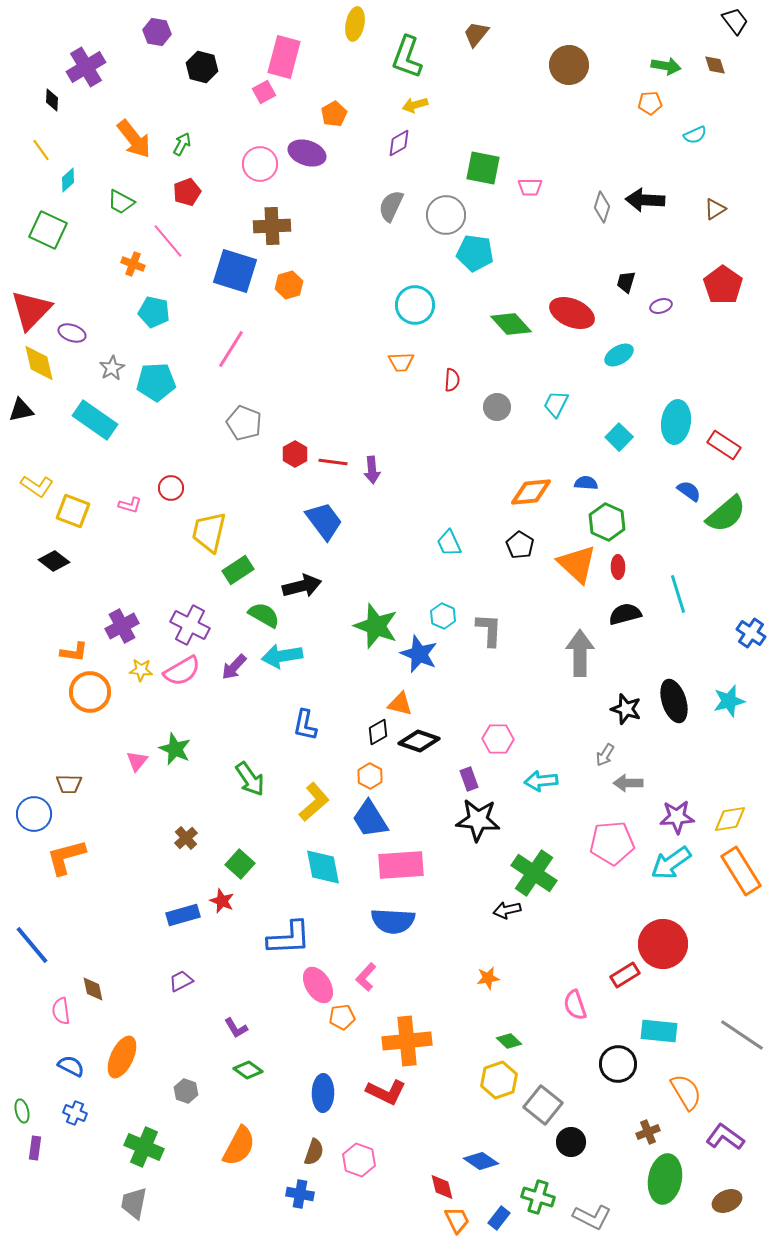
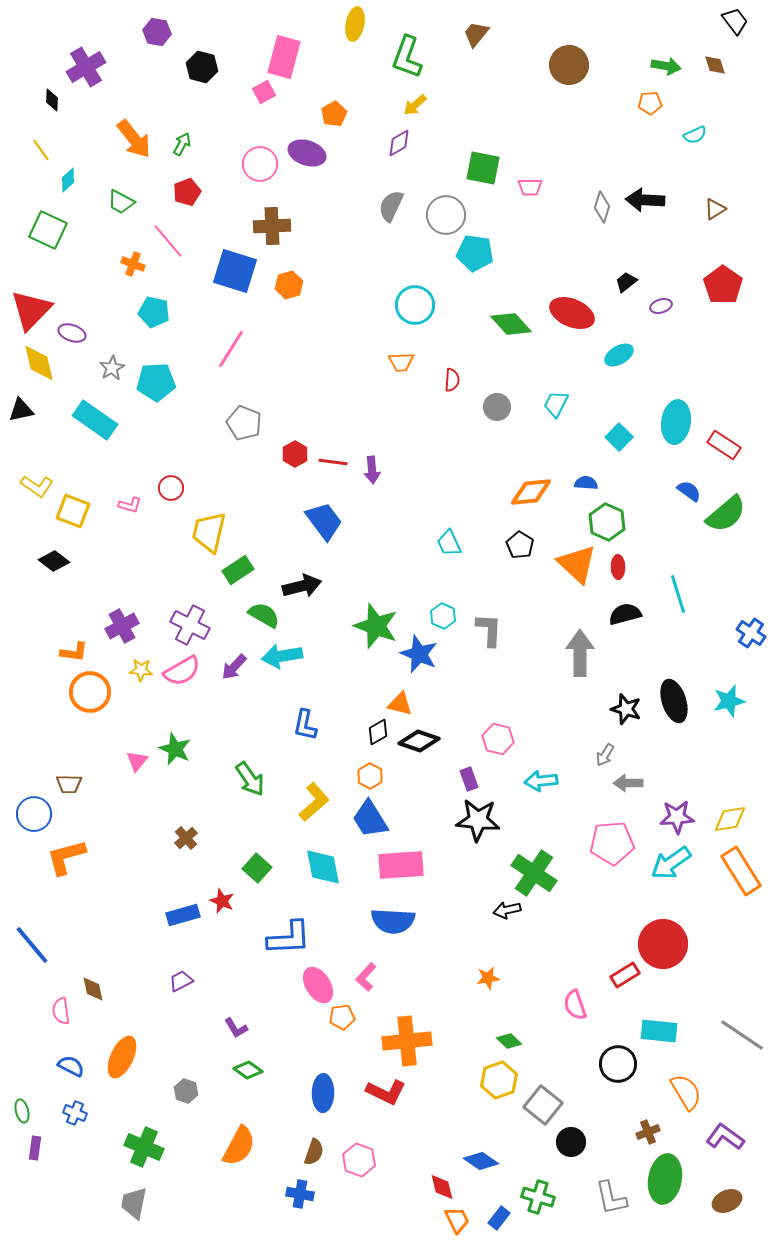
yellow arrow at (415, 105): rotated 25 degrees counterclockwise
black trapezoid at (626, 282): rotated 35 degrees clockwise
pink hexagon at (498, 739): rotated 12 degrees clockwise
green square at (240, 864): moved 17 px right, 4 px down
gray L-shape at (592, 1217): moved 19 px right, 19 px up; rotated 51 degrees clockwise
